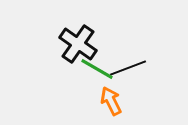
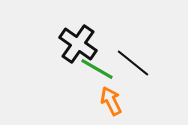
black line: moved 5 px right, 5 px up; rotated 60 degrees clockwise
